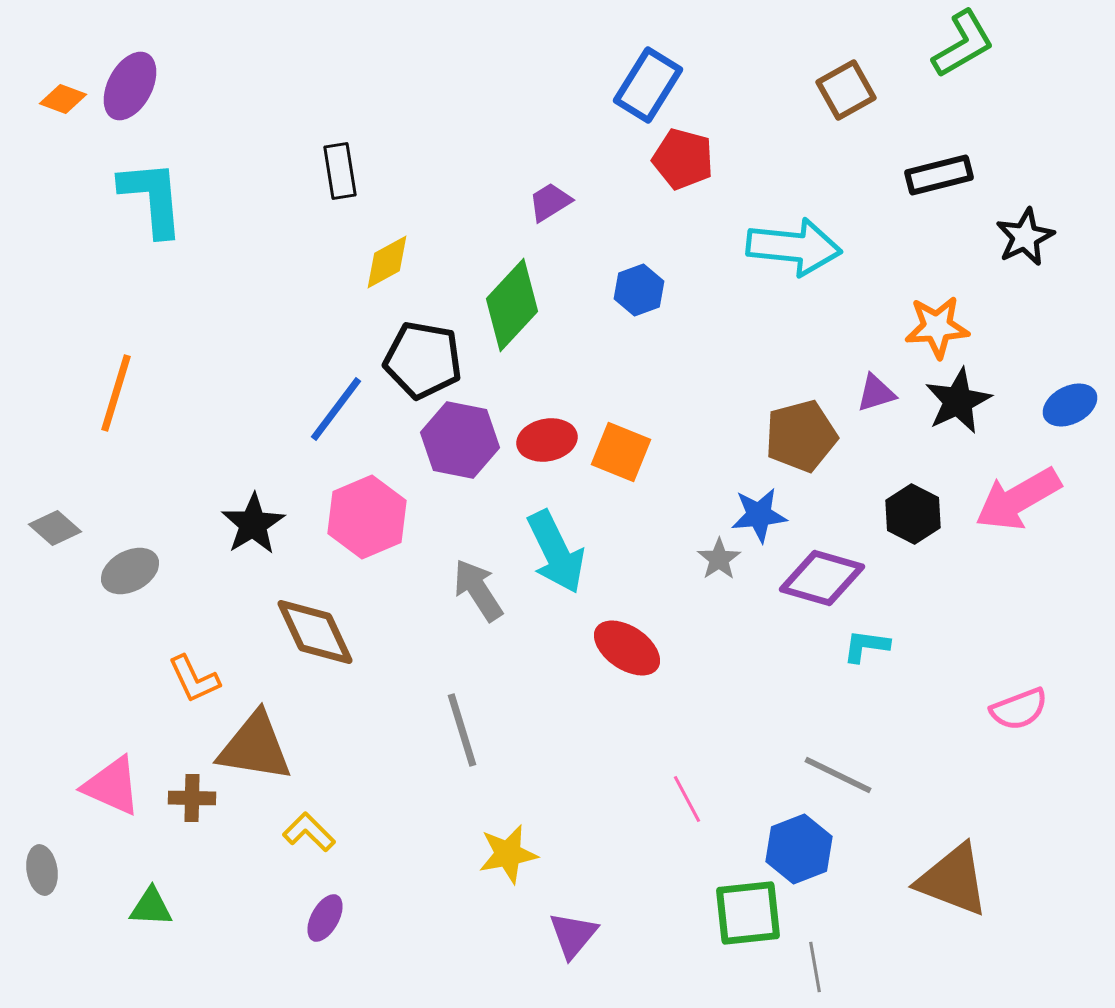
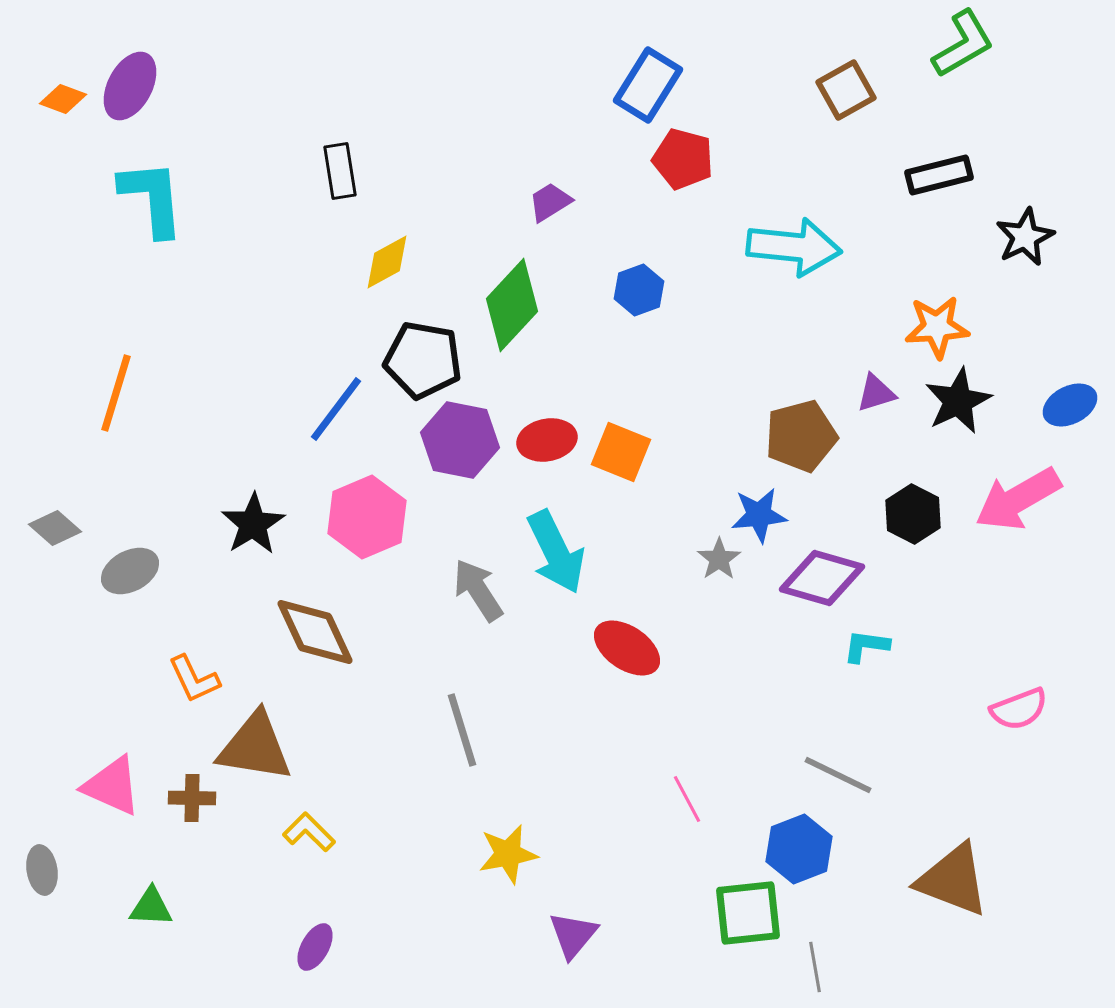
purple ellipse at (325, 918): moved 10 px left, 29 px down
